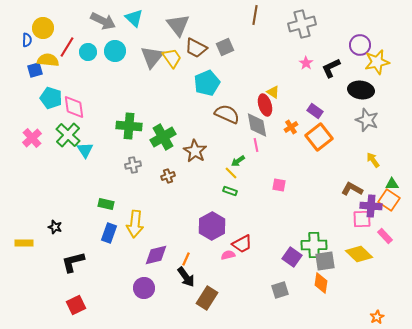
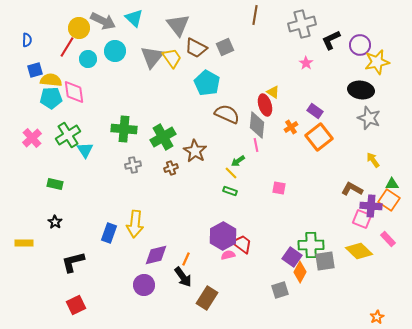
yellow circle at (43, 28): moved 36 px right
cyan circle at (88, 52): moved 7 px down
yellow semicircle at (48, 60): moved 3 px right, 20 px down
black L-shape at (331, 68): moved 28 px up
cyan pentagon at (207, 83): rotated 20 degrees counterclockwise
cyan pentagon at (51, 98): rotated 20 degrees counterclockwise
pink diamond at (74, 107): moved 15 px up
gray star at (367, 120): moved 2 px right, 2 px up
gray diamond at (257, 125): rotated 16 degrees clockwise
green cross at (129, 126): moved 5 px left, 3 px down
green cross at (68, 135): rotated 15 degrees clockwise
brown cross at (168, 176): moved 3 px right, 8 px up
pink square at (279, 185): moved 3 px down
green rectangle at (106, 204): moved 51 px left, 20 px up
pink square at (362, 219): rotated 24 degrees clockwise
purple hexagon at (212, 226): moved 11 px right, 10 px down
black star at (55, 227): moved 5 px up; rotated 16 degrees clockwise
pink rectangle at (385, 236): moved 3 px right, 3 px down
red trapezoid at (242, 244): rotated 115 degrees counterclockwise
green cross at (314, 245): moved 3 px left
yellow diamond at (359, 254): moved 3 px up
black arrow at (186, 277): moved 3 px left
orange diamond at (321, 283): moved 21 px left, 11 px up; rotated 20 degrees clockwise
purple circle at (144, 288): moved 3 px up
